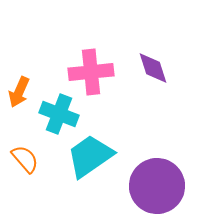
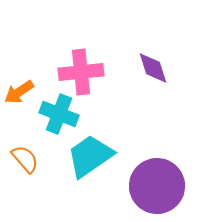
pink cross: moved 10 px left
orange arrow: rotated 32 degrees clockwise
